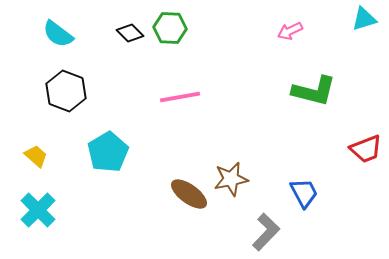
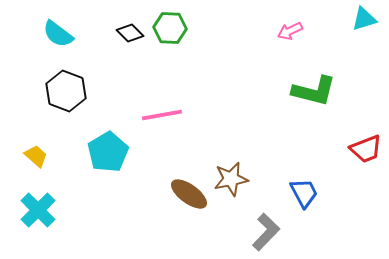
pink line: moved 18 px left, 18 px down
